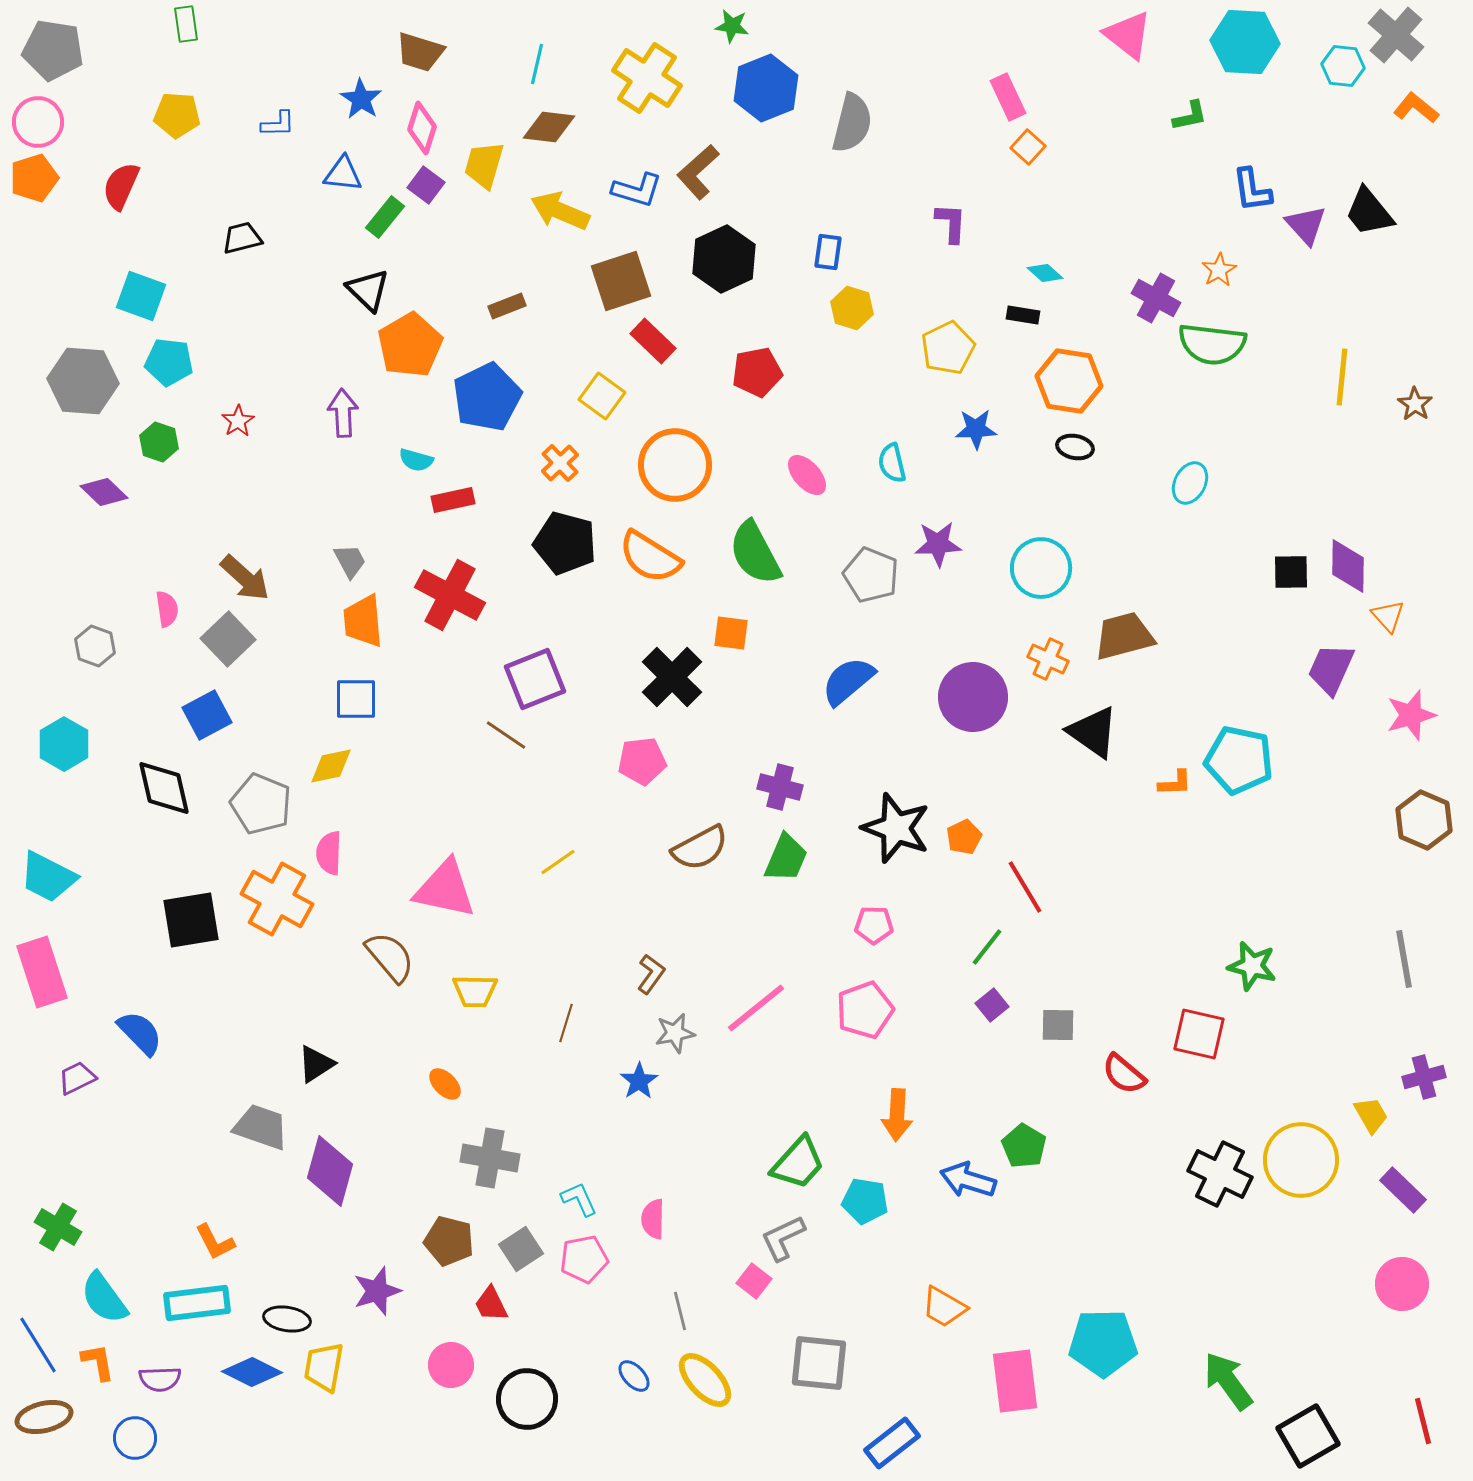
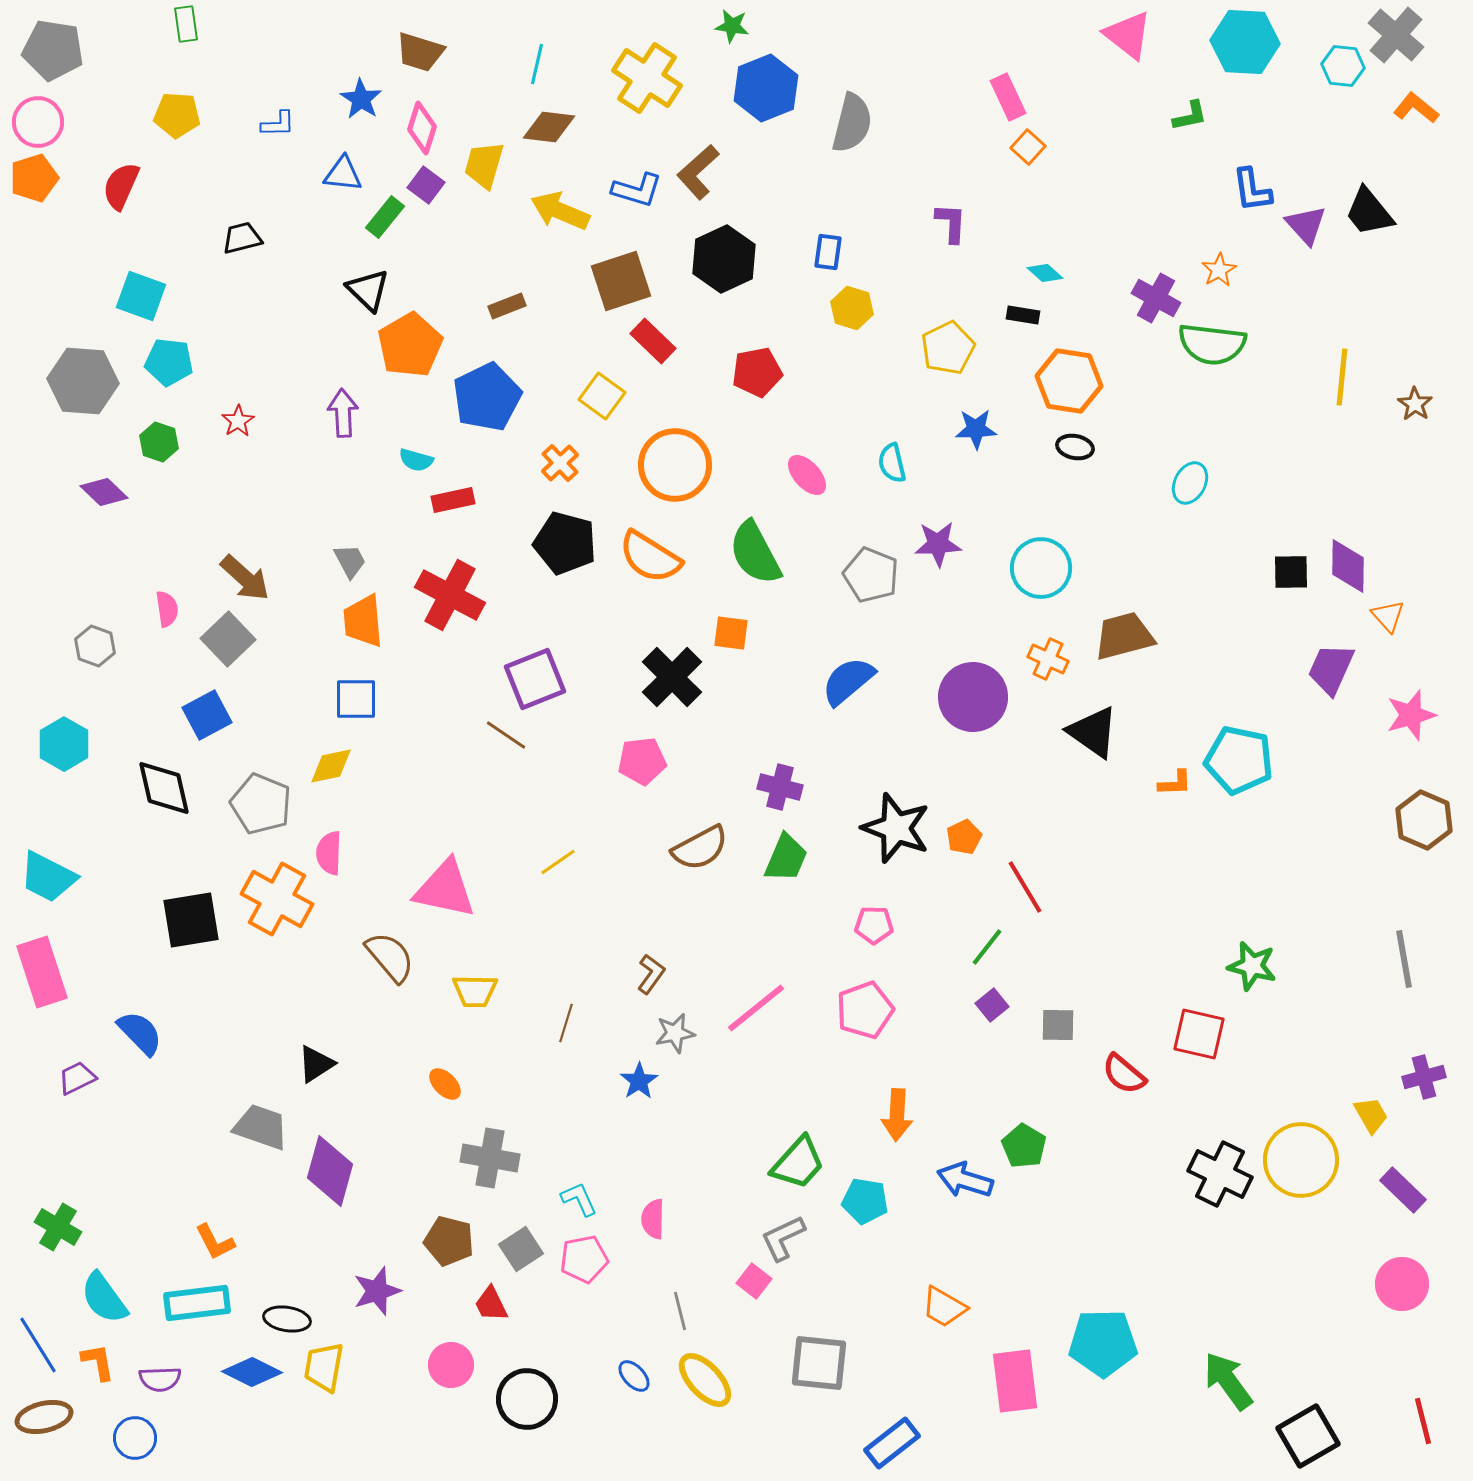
blue arrow at (968, 1180): moved 3 px left
